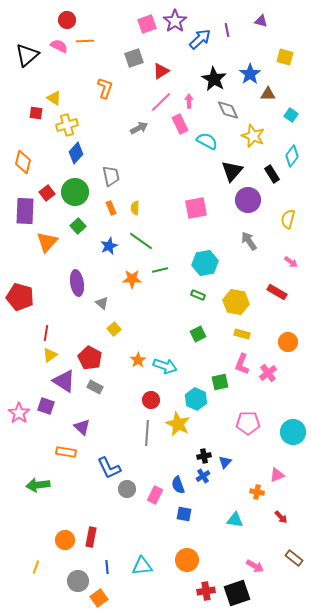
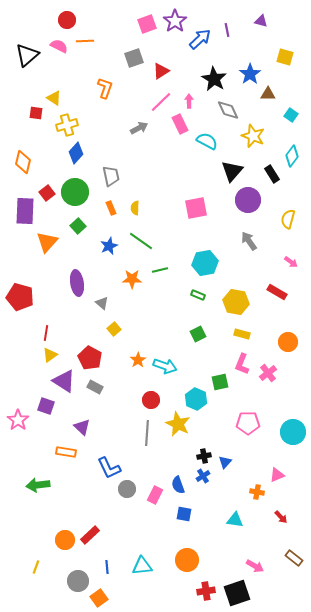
pink star at (19, 413): moved 1 px left, 7 px down
red rectangle at (91, 537): moved 1 px left, 2 px up; rotated 36 degrees clockwise
